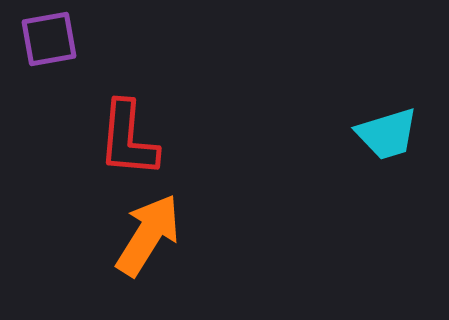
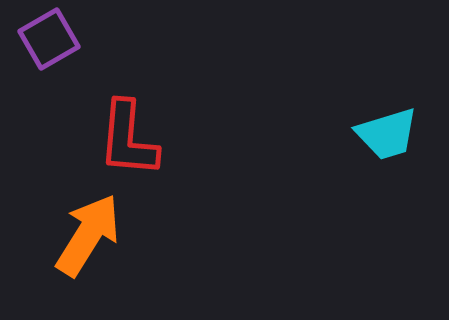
purple square: rotated 20 degrees counterclockwise
orange arrow: moved 60 px left
